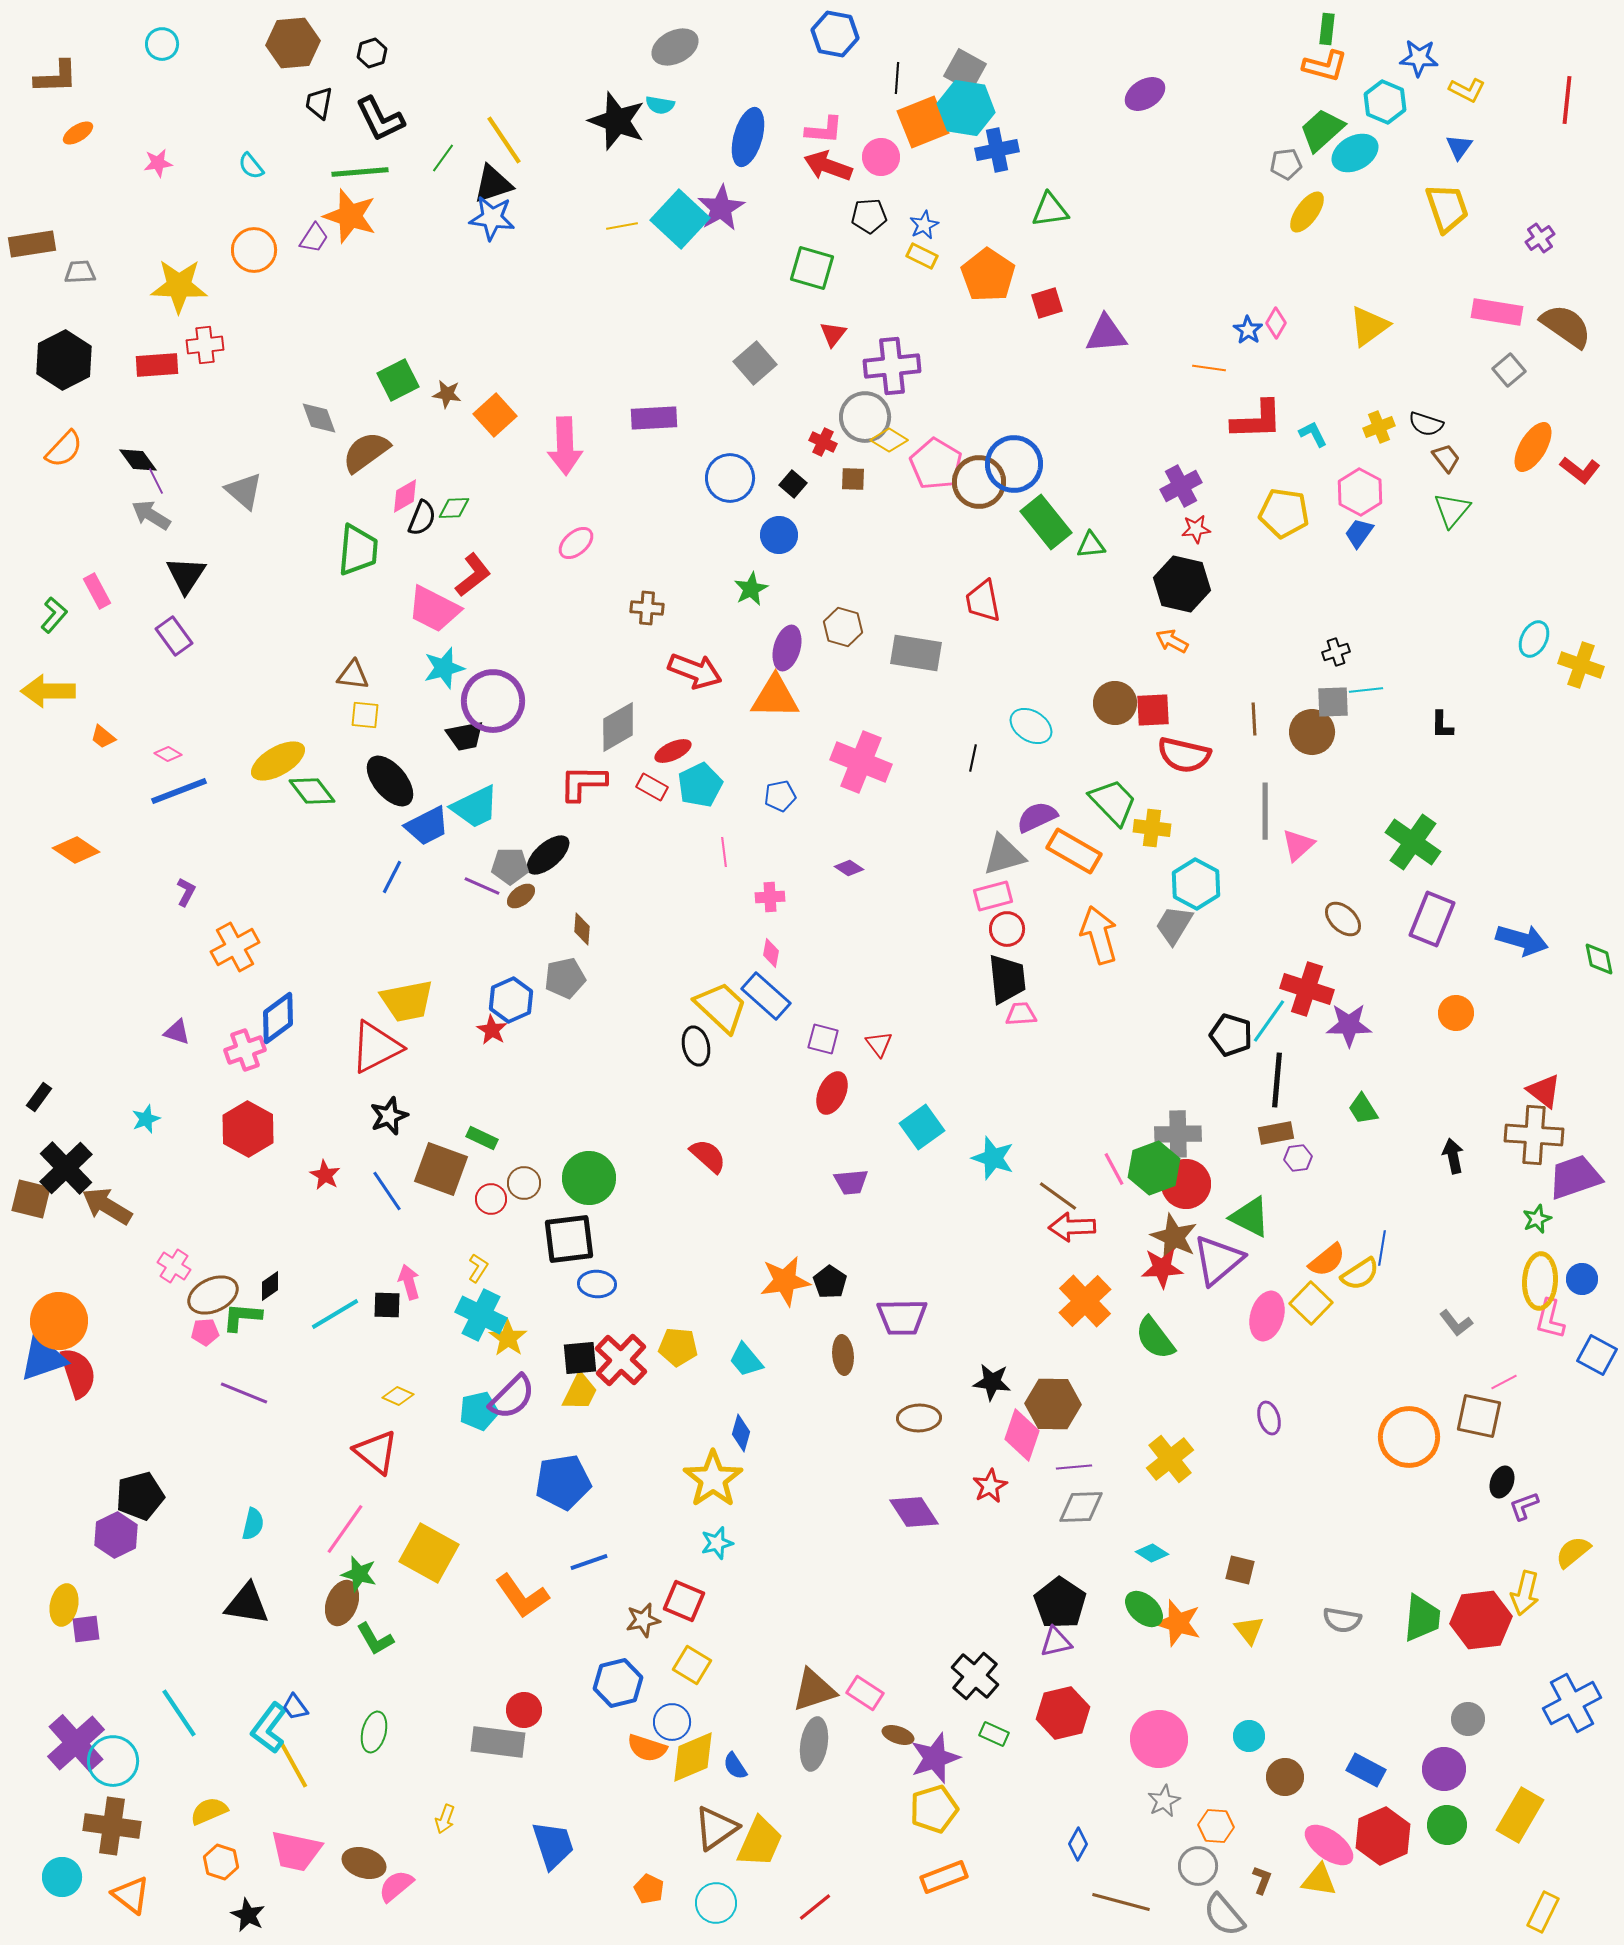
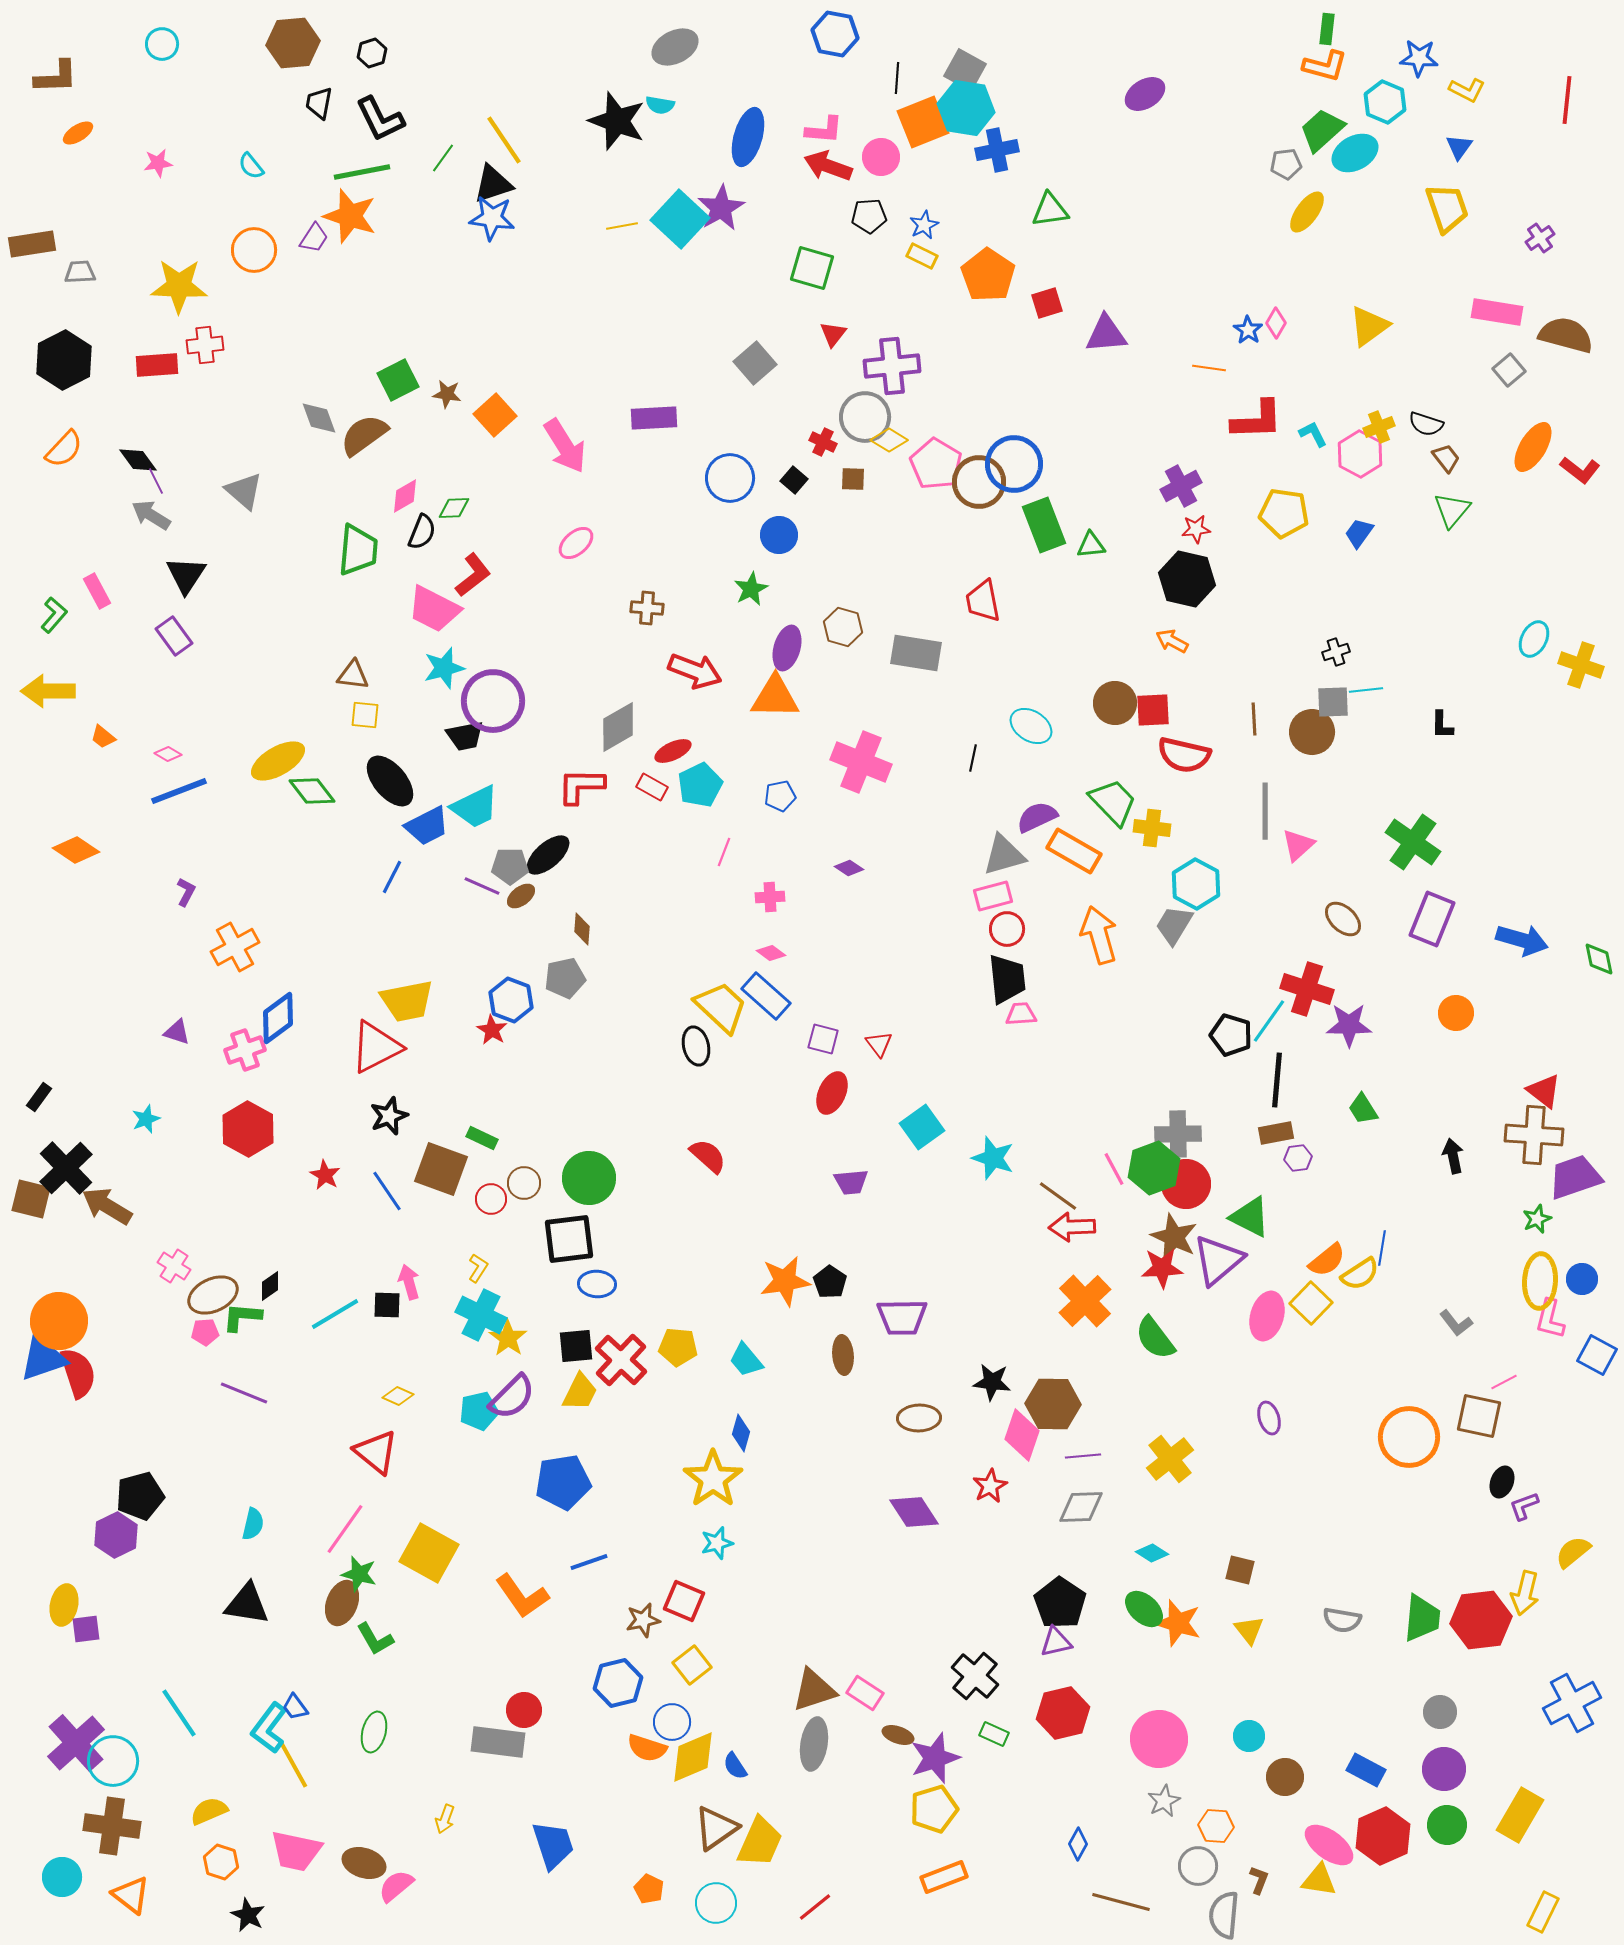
green line at (360, 172): moved 2 px right; rotated 6 degrees counterclockwise
brown semicircle at (1566, 326): moved 9 px down; rotated 20 degrees counterclockwise
pink arrow at (565, 446): rotated 30 degrees counterclockwise
brown semicircle at (366, 452): moved 2 px left, 17 px up
black square at (793, 484): moved 1 px right, 4 px up
pink hexagon at (1360, 492): moved 38 px up
black semicircle at (422, 518): moved 14 px down
green rectangle at (1046, 522): moved 2 px left, 3 px down; rotated 18 degrees clockwise
black hexagon at (1182, 584): moved 5 px right, 5 px up
red L-shape at (583, 783): moved 2 px left, 3 px down
pink line at (724, 852): rotated 28 degrees clockwise
pink diamond at (771, 953): rotated 64 degrees counterclockwise
blue hexagon at (511, 1000): rotated 15 degrees counterclockwise
black square at (580, 1358): moved 4 px left, 12 px up
purple line at (1074, 1467): moved 9 px right, 11 px up
yellow square at (692, 1665): rotated 21 degrees clockwise
gray circle at (1468, 1719): moved 28 px left, 7 px up
brown L-shape at (1262, 1880): moved 3 px left
gray semicircle at (1224, 1915): rotated 45 degrees clockwise
